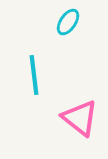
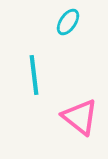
pink triangle: moved 1 px up
